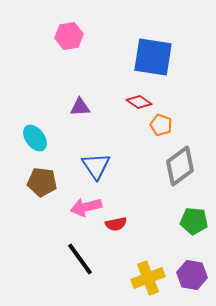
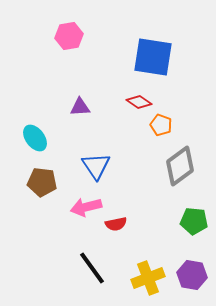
black line: moved 12 px right, 9 px down
